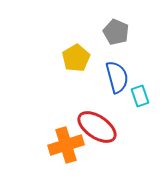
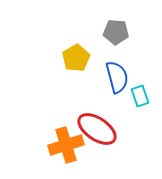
gray pentagon: rotated 20 degrees counterclockwise
red ellipse: moved 2 px down
